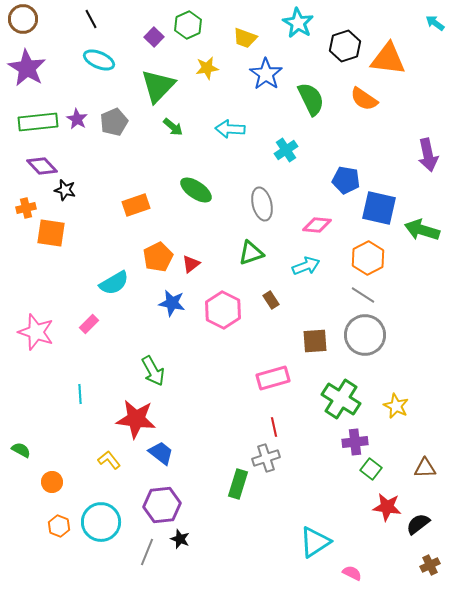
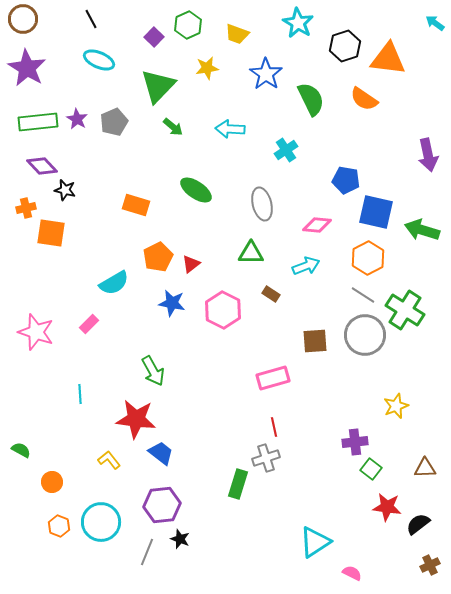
yellow trapezoid at (245, 38): moved 8 px left, 4 px up
orange rectangle at (136, 205): rotated 36 degrees clockwise
blue square at (379, 208): moved 3 px left, 4 px down
green triangle at (251, 253): rotated 20 degrees clockwise
brown rectangle at (271, 300): moved 6 px up; rotated 24 degrees counterclockwise
green cross at (341, 399): moved 64 px right, 89 px up
yellow star at (396, 406): rotated 25 degrees clockwise
